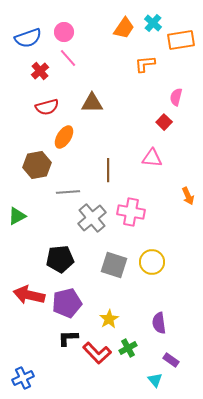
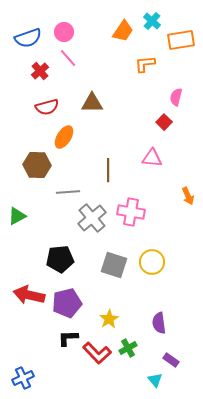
cyan cross: moved 1 px left, 2 px up
orange trapezoid: moved 1 px left, 3 px down
brown hexagon: rotated 12 degrees clockwise
